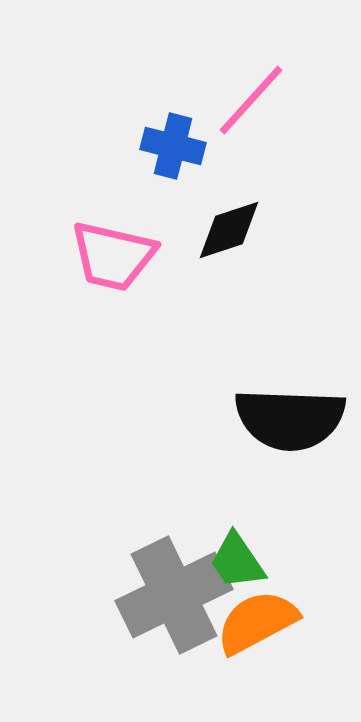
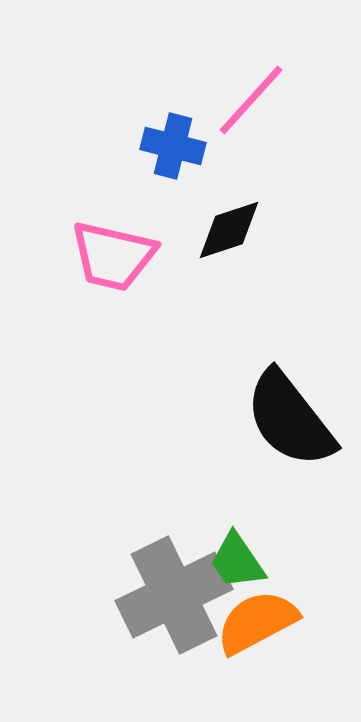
black semicircle: rotated 50 degrees clockwise
